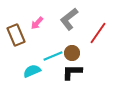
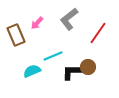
brown circle: moved 16 px right, 14 px down
